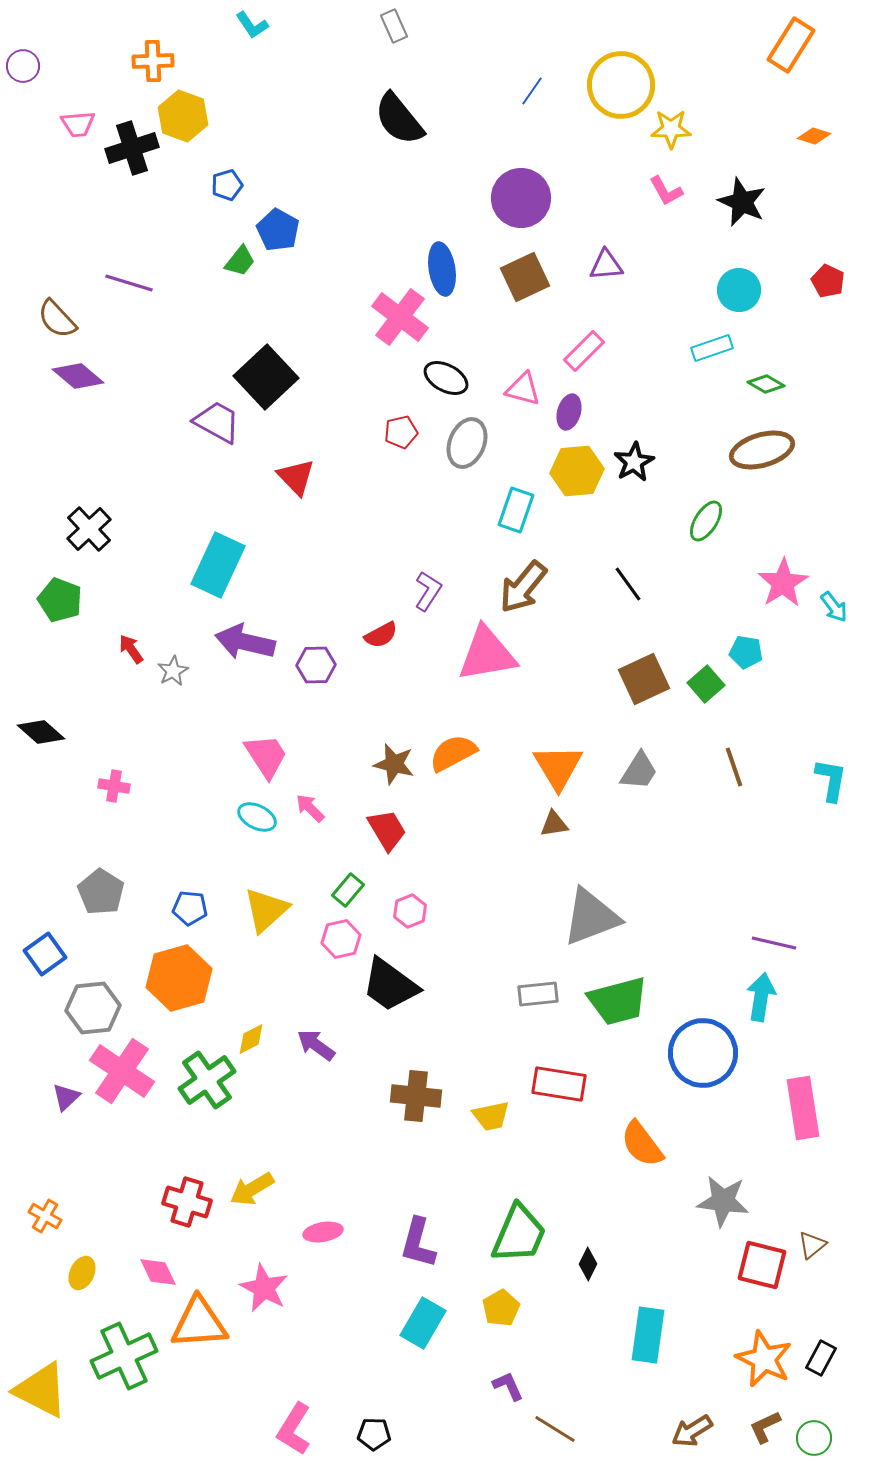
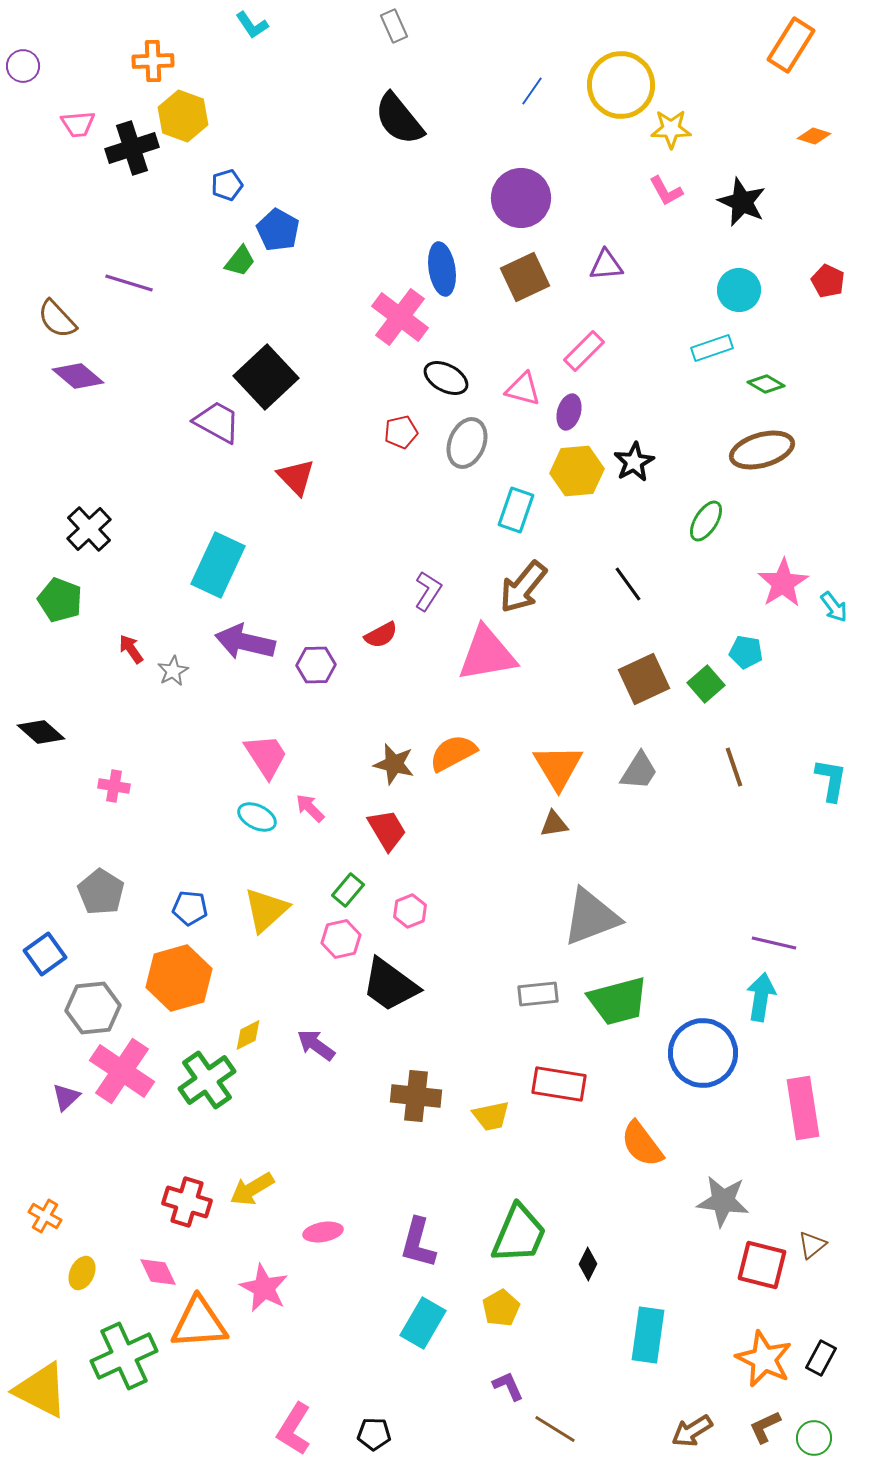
yellow diamond at (251, 1039): moved 3 px left, 4 px up
